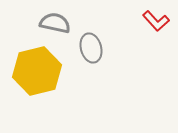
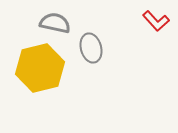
yellow hexagon: moved 3 px right, 3 px up
